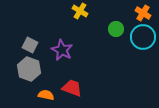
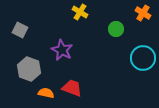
yellow cross: moved 1 px down
cyan circle: moved 21 px down
gray square: moved 10 px left, 15 px up
orange semicircle: moved 2 px up
